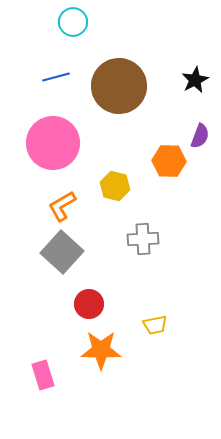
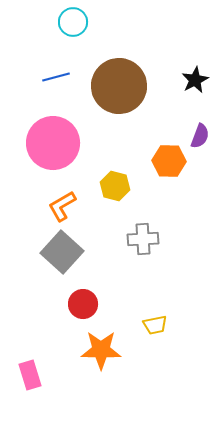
red circle: moved 6 px left
pink rectangle: moved 13 px left
